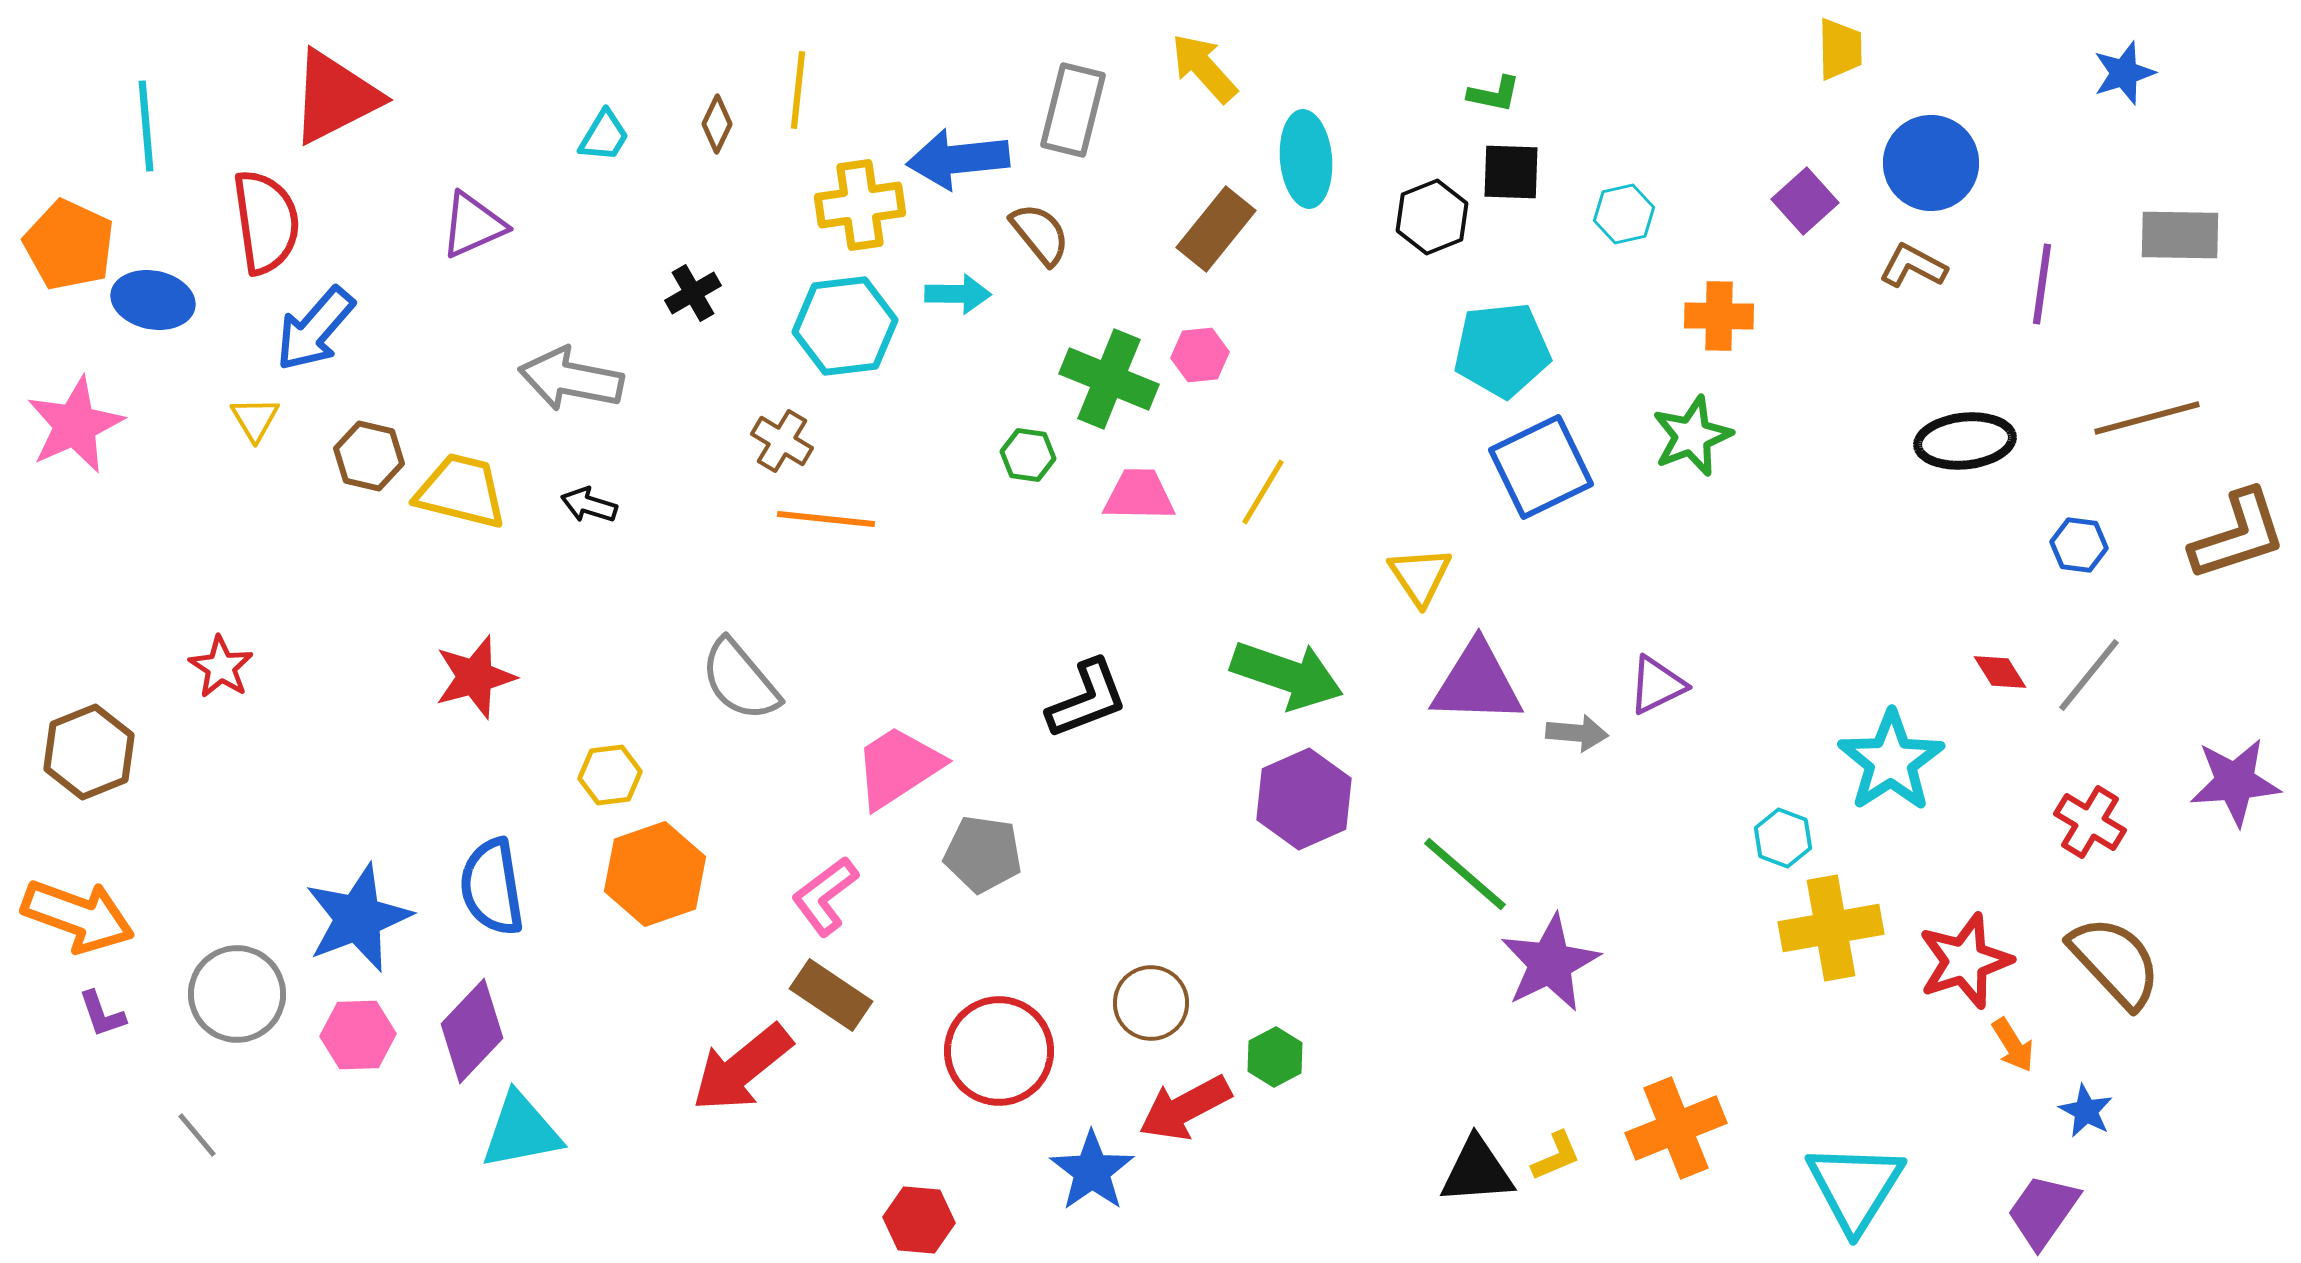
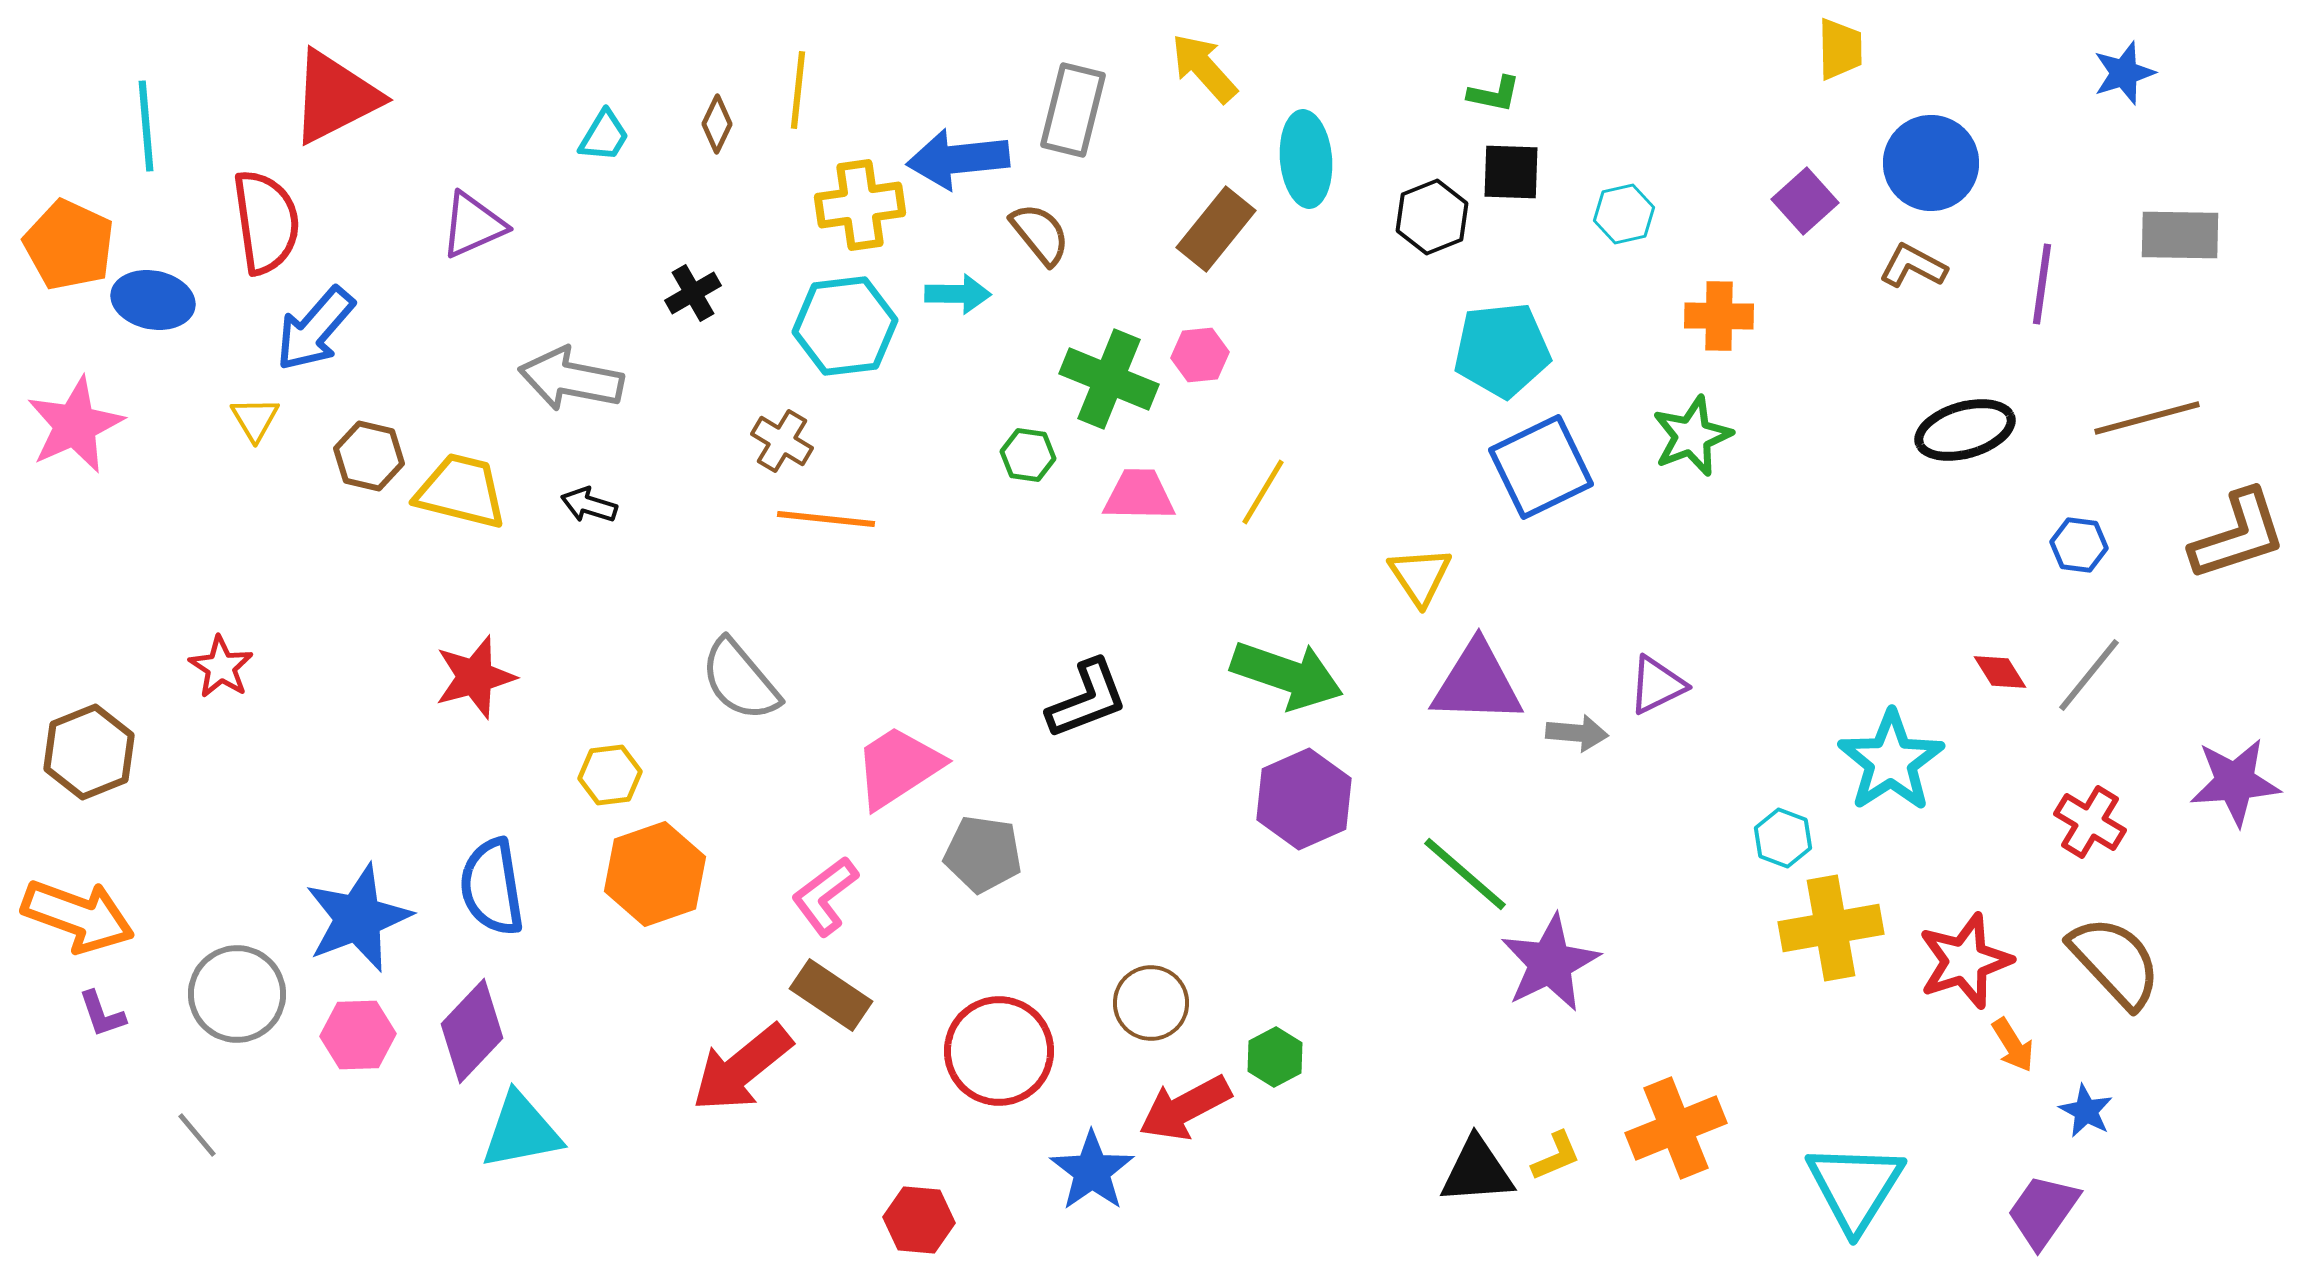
black ellipse at (1965, 441): moved 11 px up; rotated 10 degrees counterclockwise
